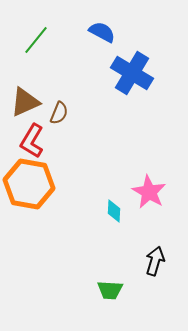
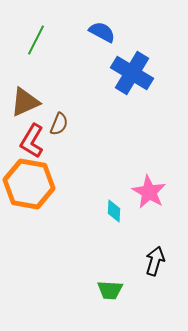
green line: rotated 12 degrees counterclockwise
brown semicircle: moved 11 px down
